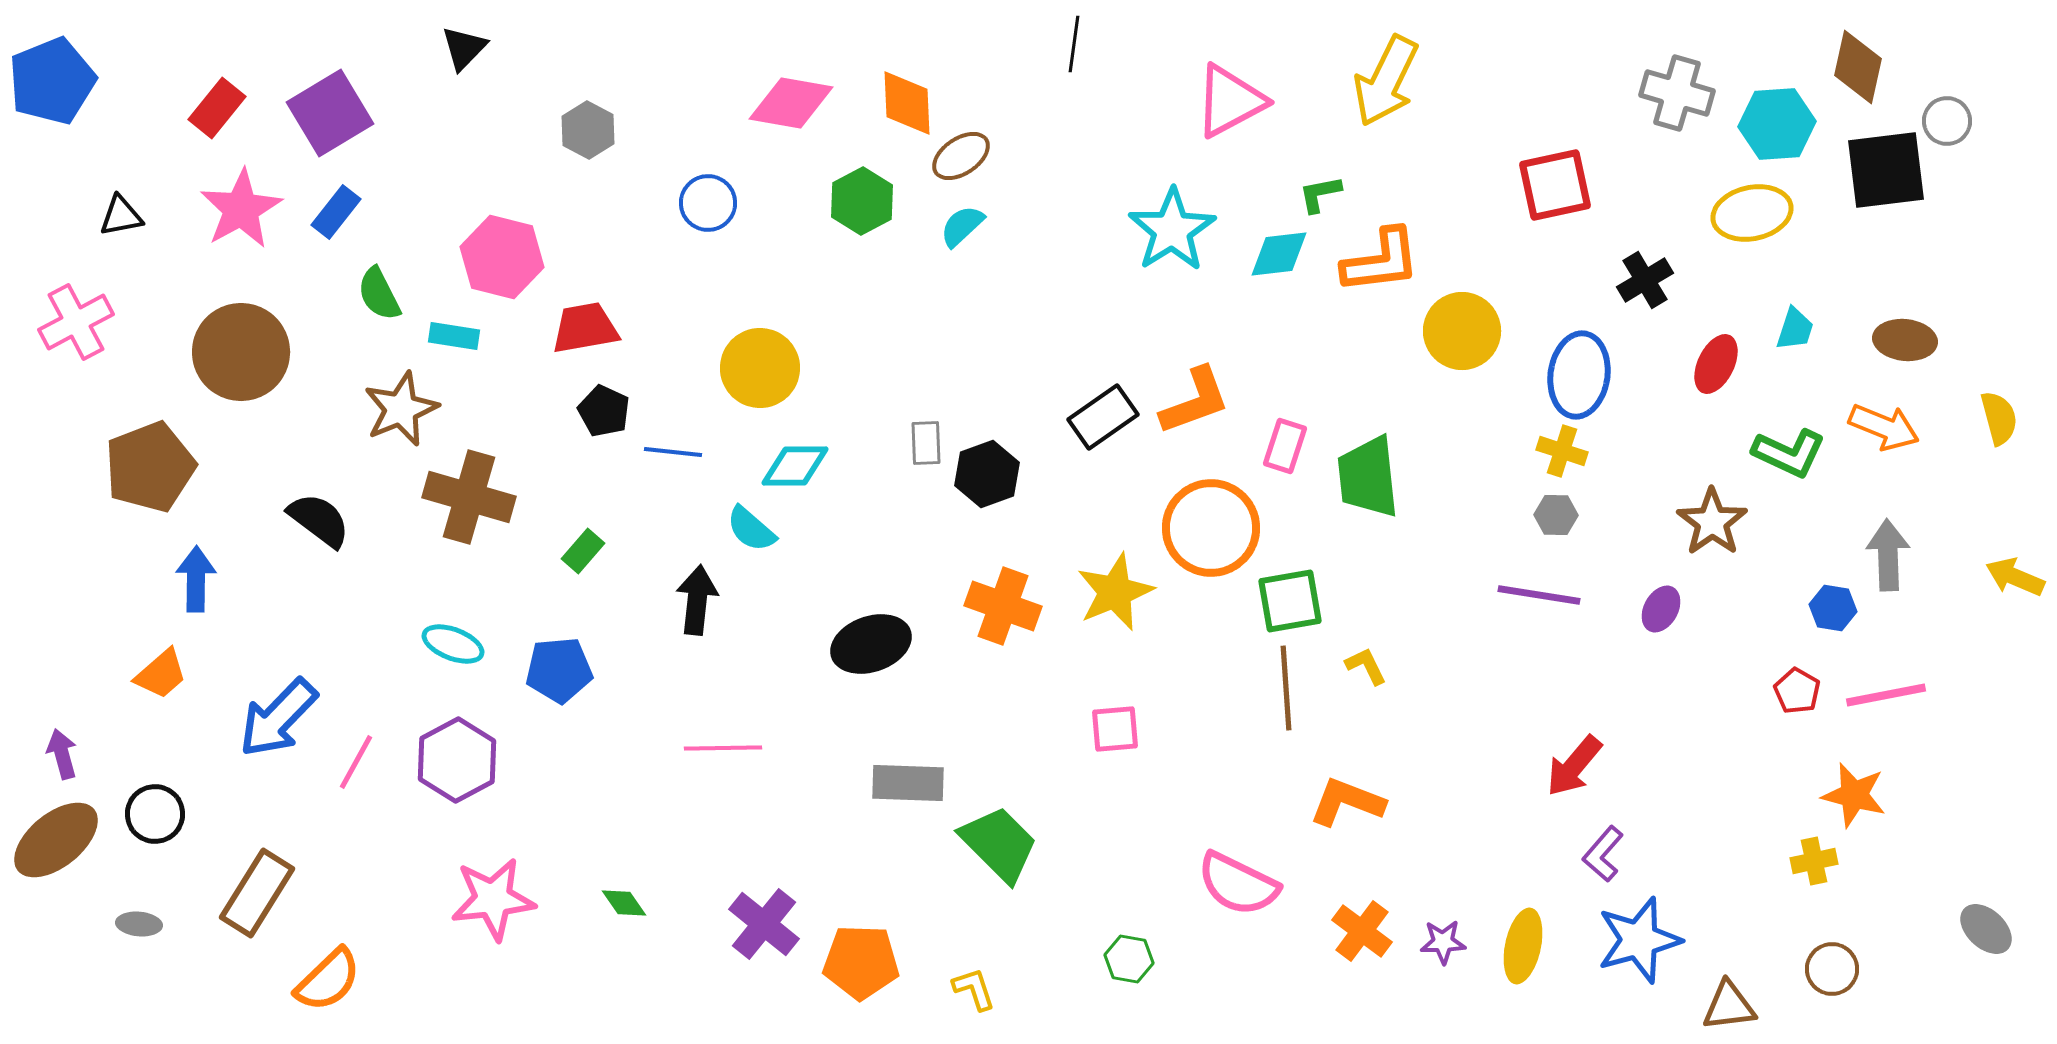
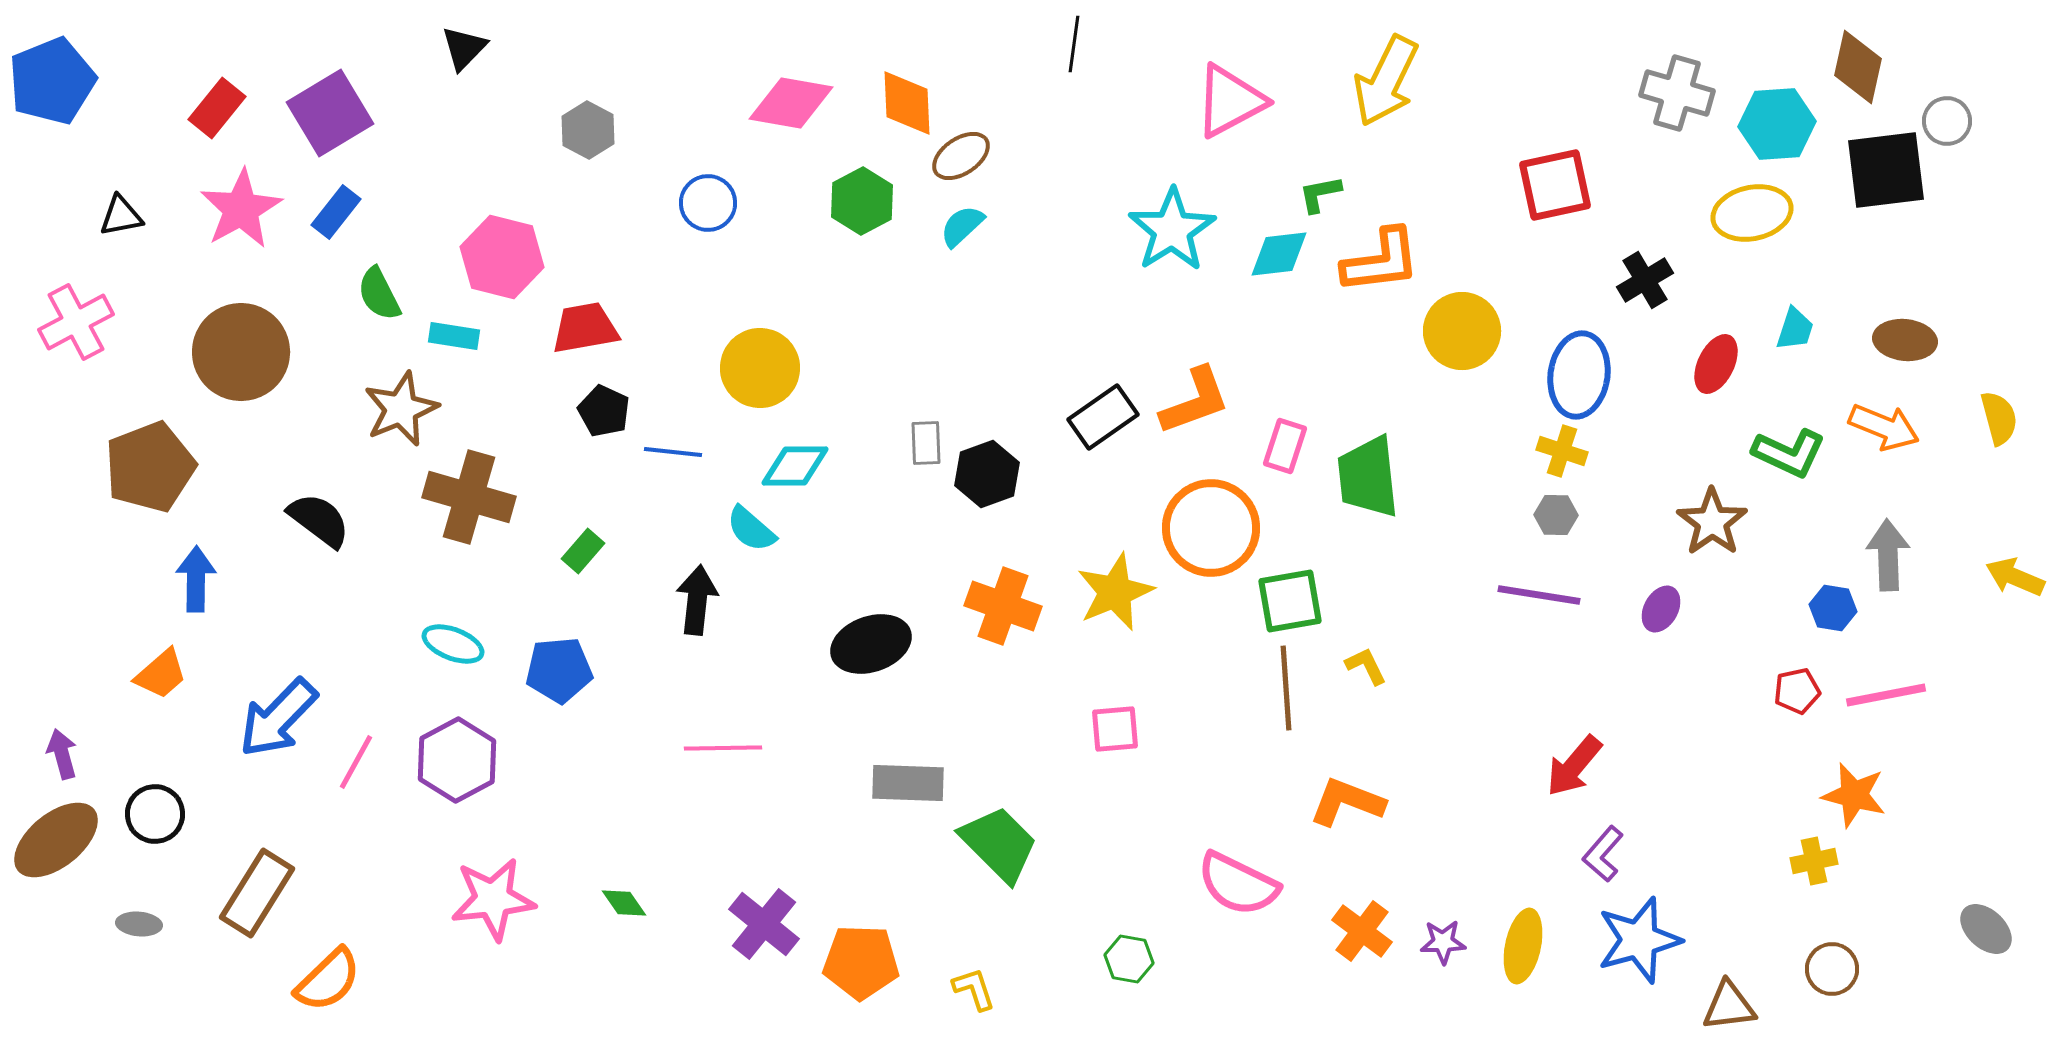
red pentagon at (1797, 691): rotated 30 degrees clockwise
